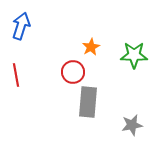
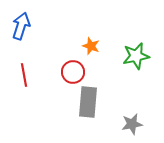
orange star: moved 1 px up; rotated 24 degrees counterclockwise
green star: moved 2 px right, 1 px down; rotated 12 degrees counterclockwise
red line: moved 8 px right
gray star: moved 1 px up
